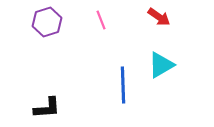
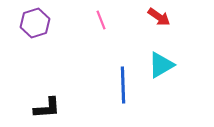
purple hexagon: moved 12 px left, 1 px down
